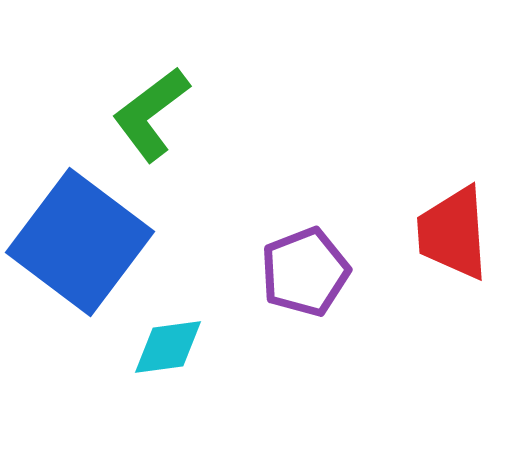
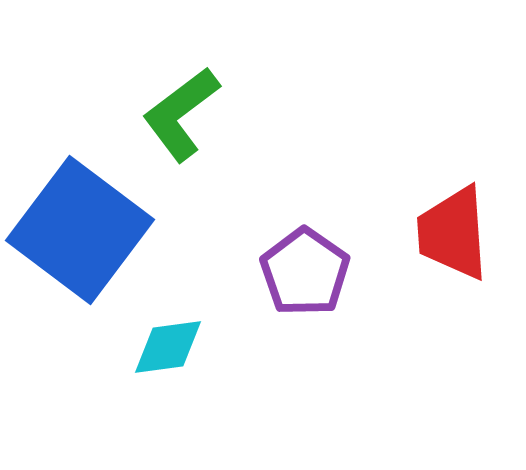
green L-shape: moved 30 px right
blue square: moved 12 px up
purple pentagon: rotated 16 degrees counterclockwise
